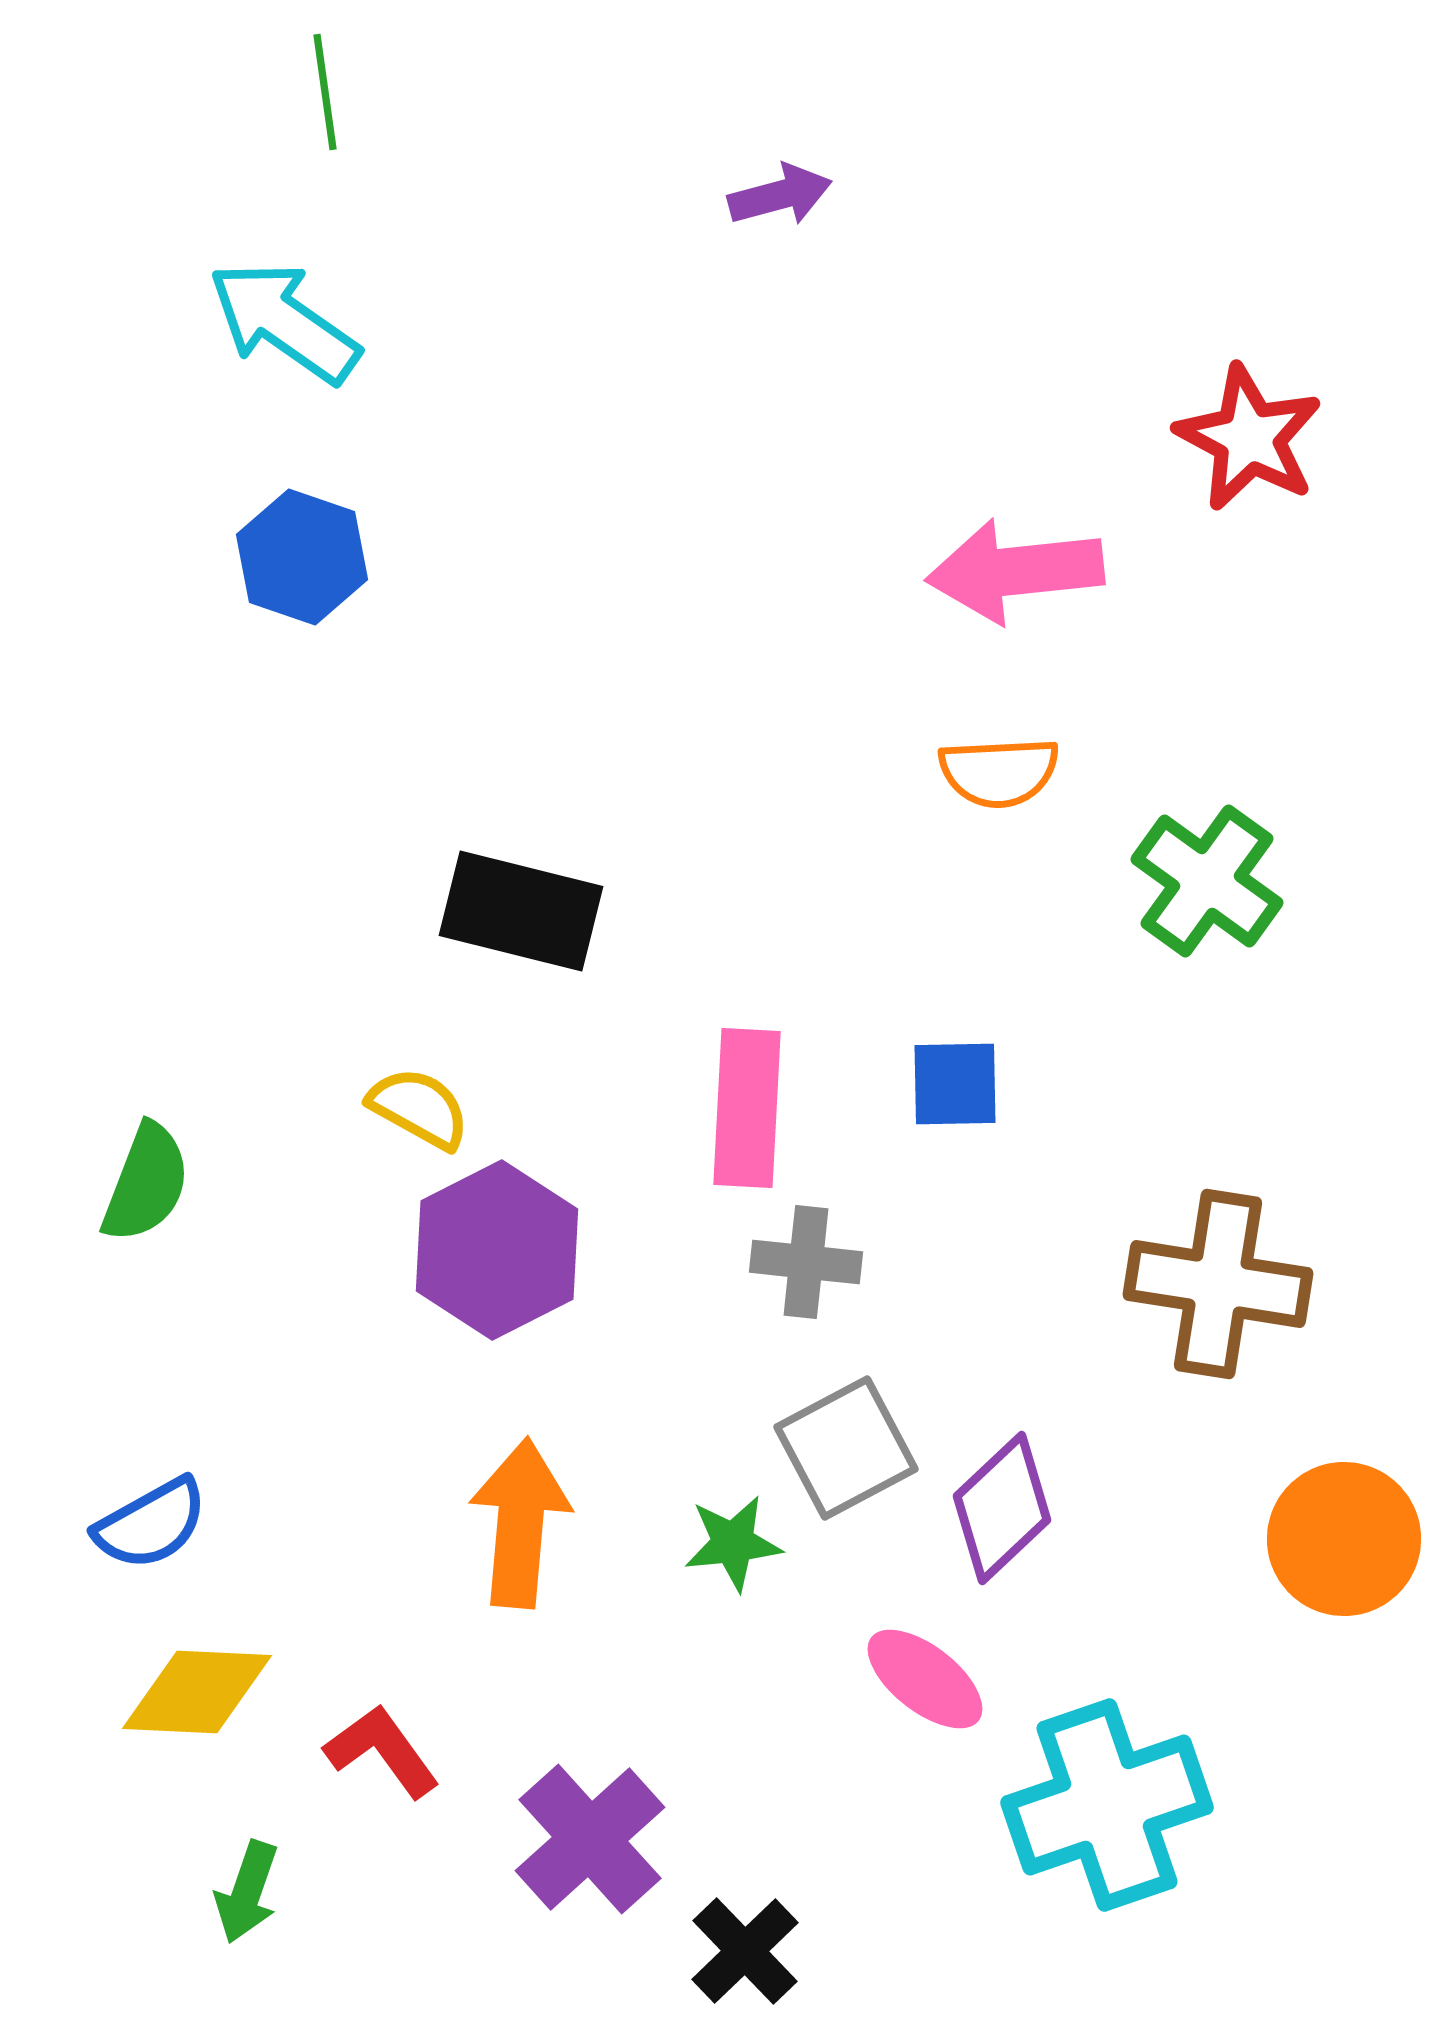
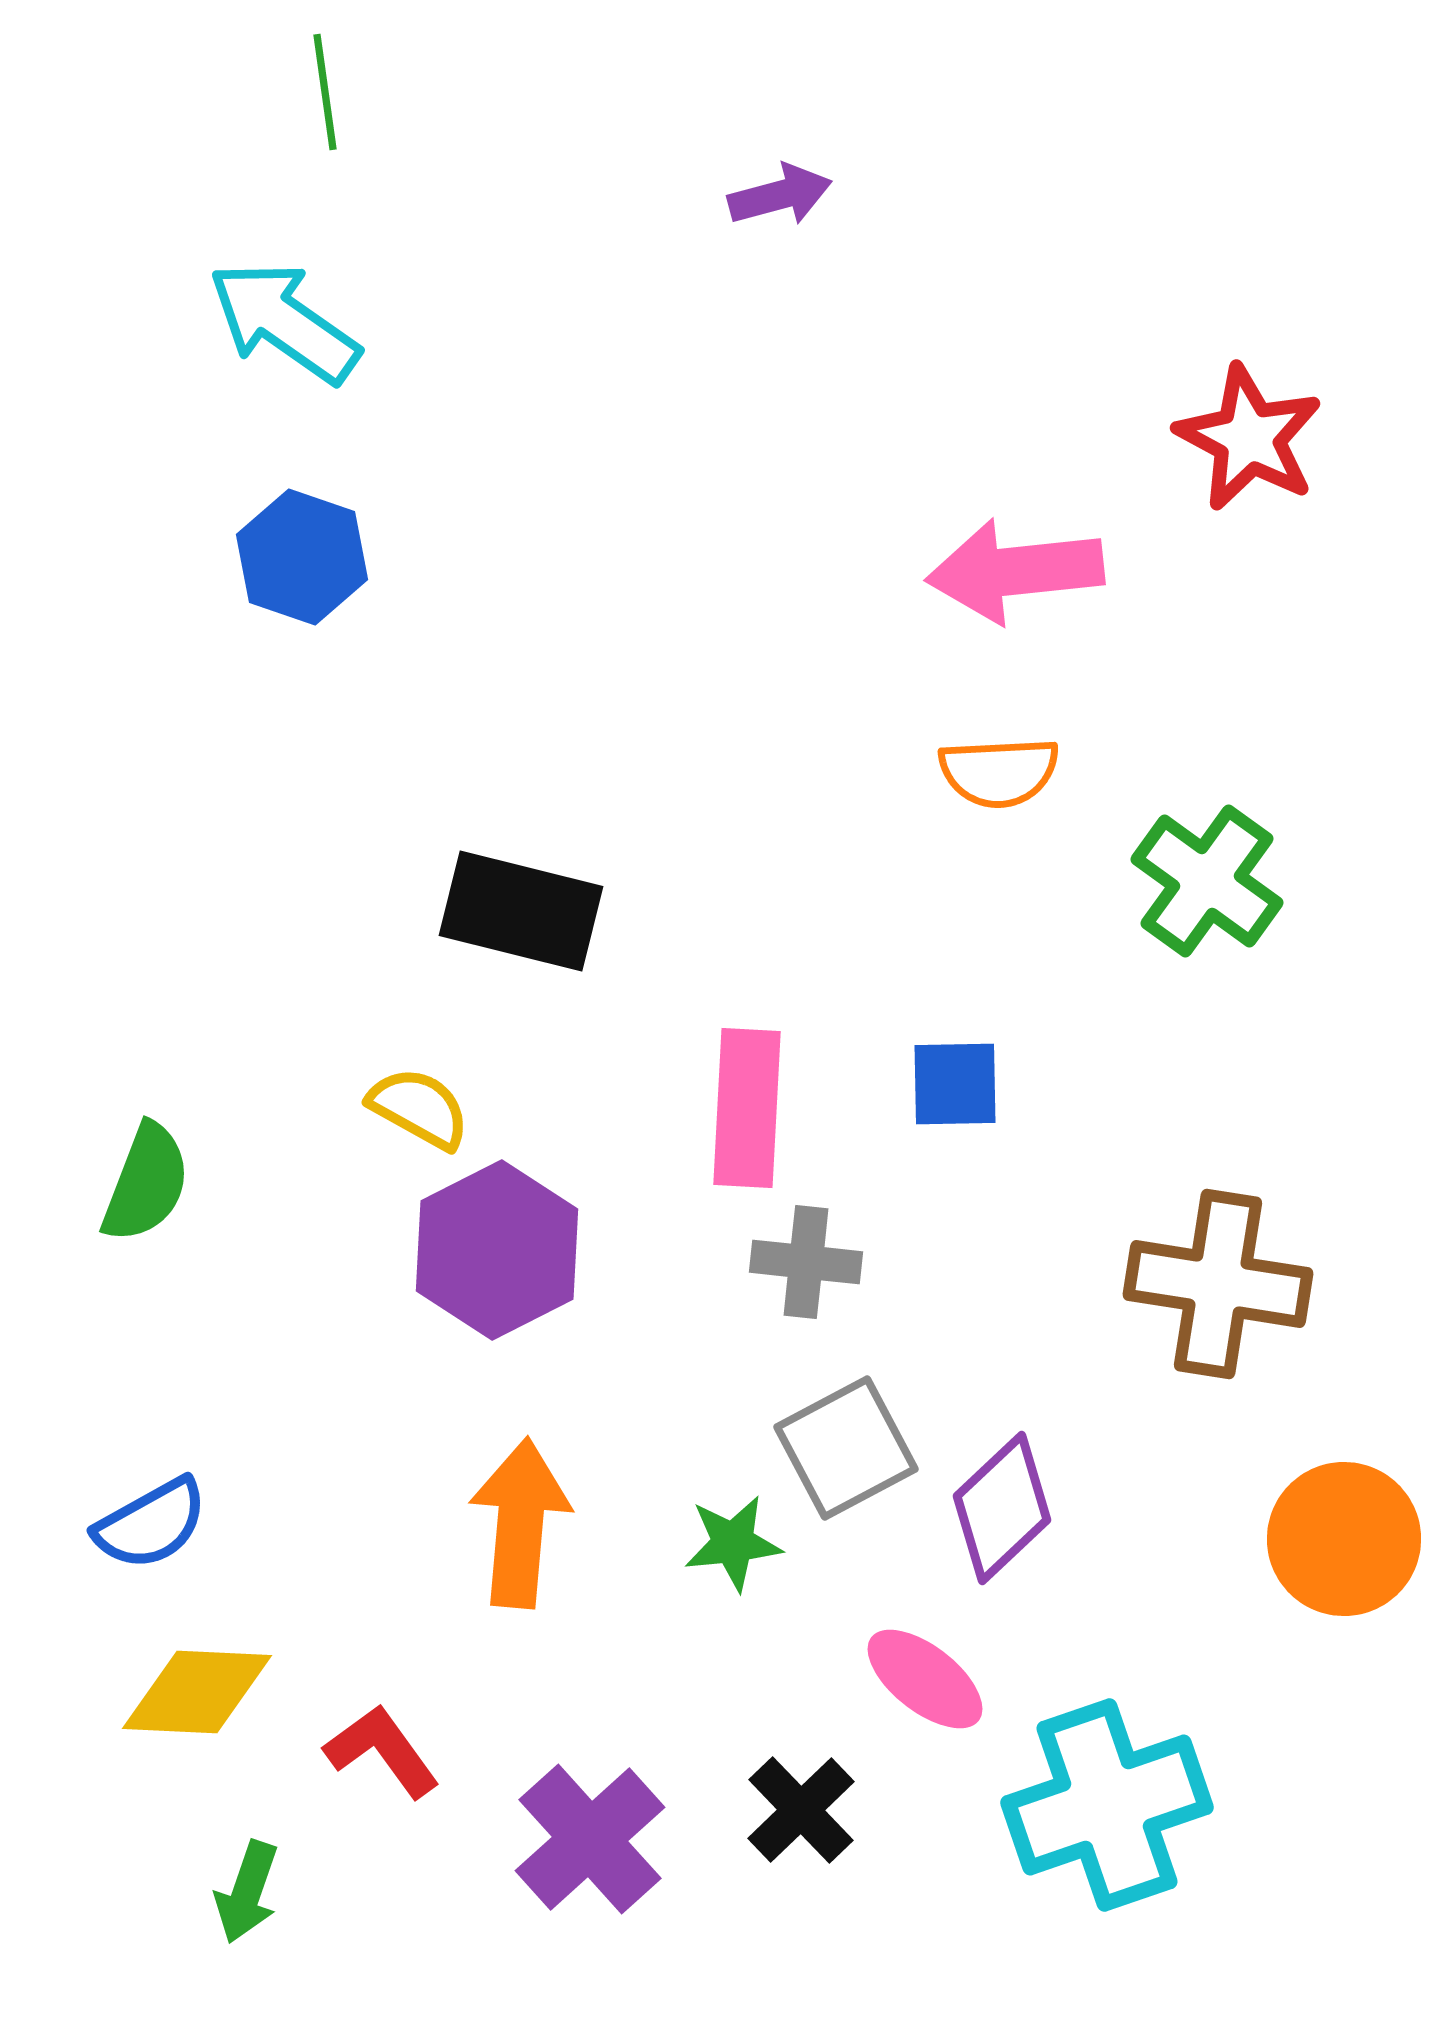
black cross: moved 56 px right, 141 px up
